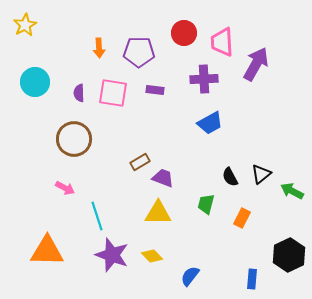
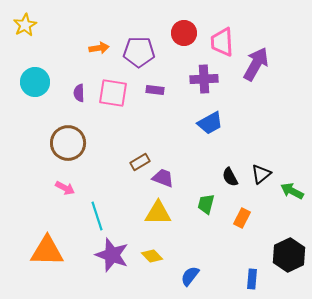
orange arrow: rotated 96 degrees counterclockwise
brown circle: moved 6 px left, 4 px down
